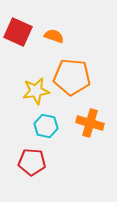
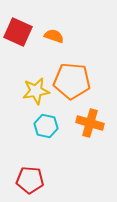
orange pentagon: moved 4 px down
red pentagon: moved 2 px left, 18 px down
